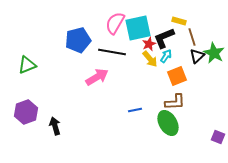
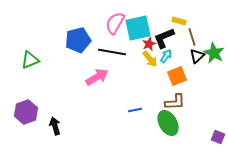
green triangle: moved 3 px right, 5 px up
